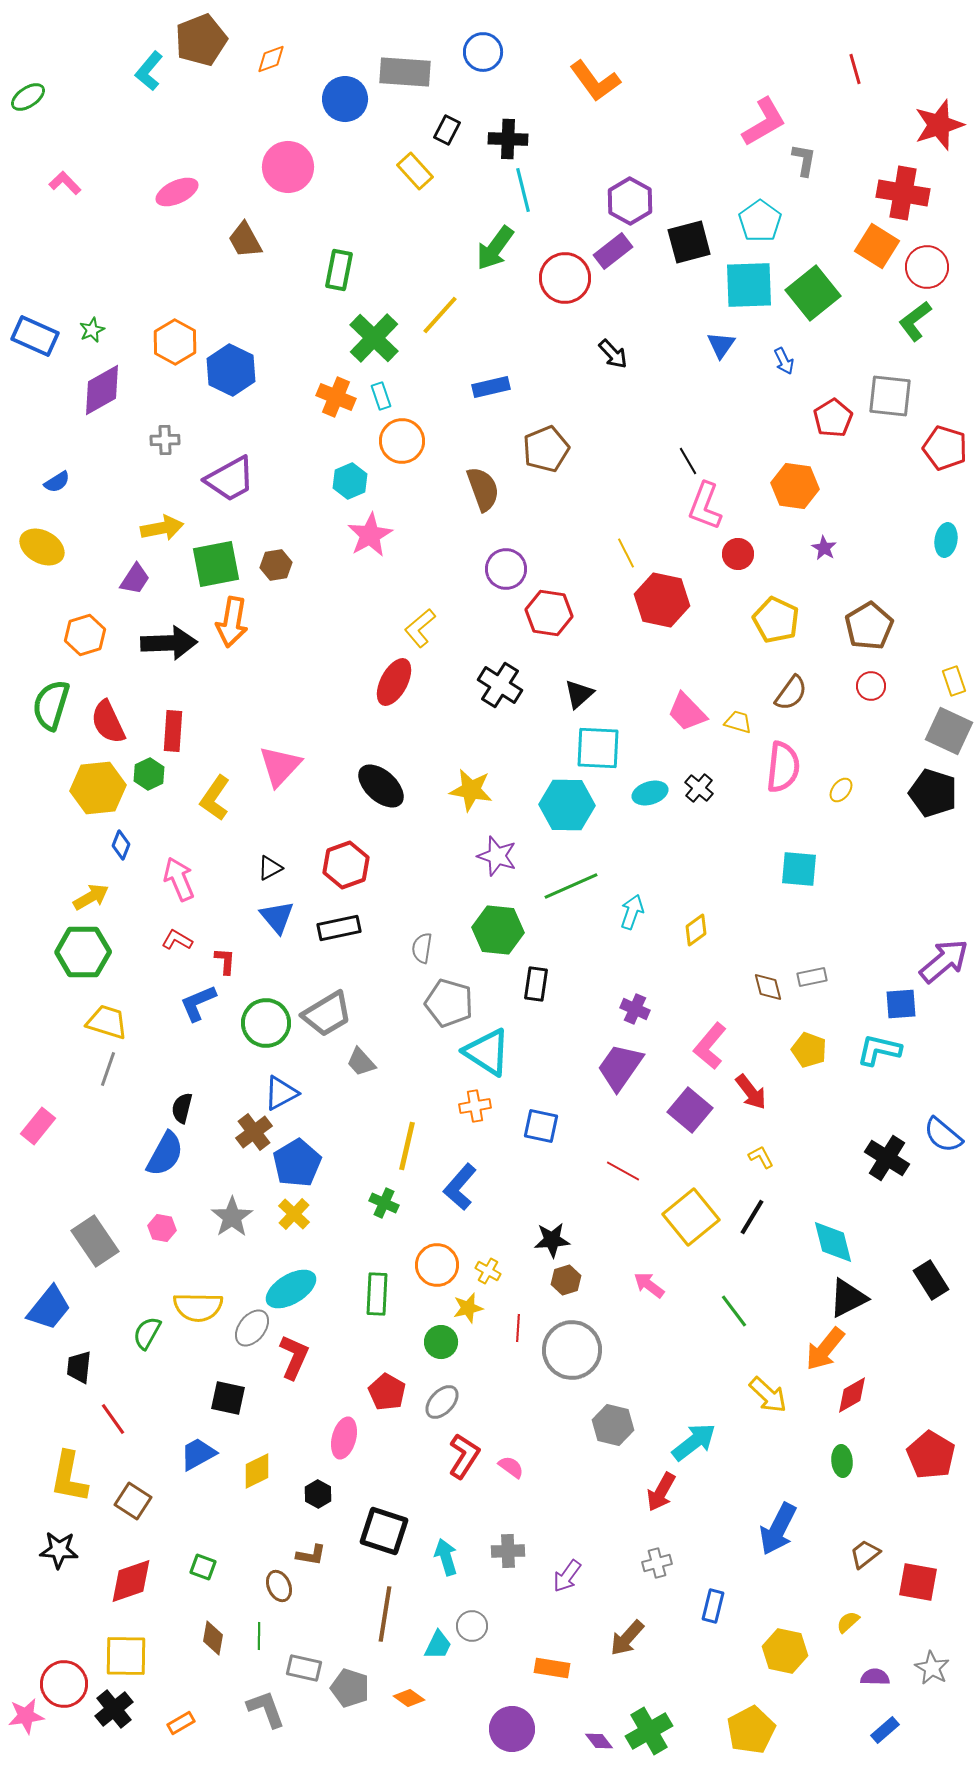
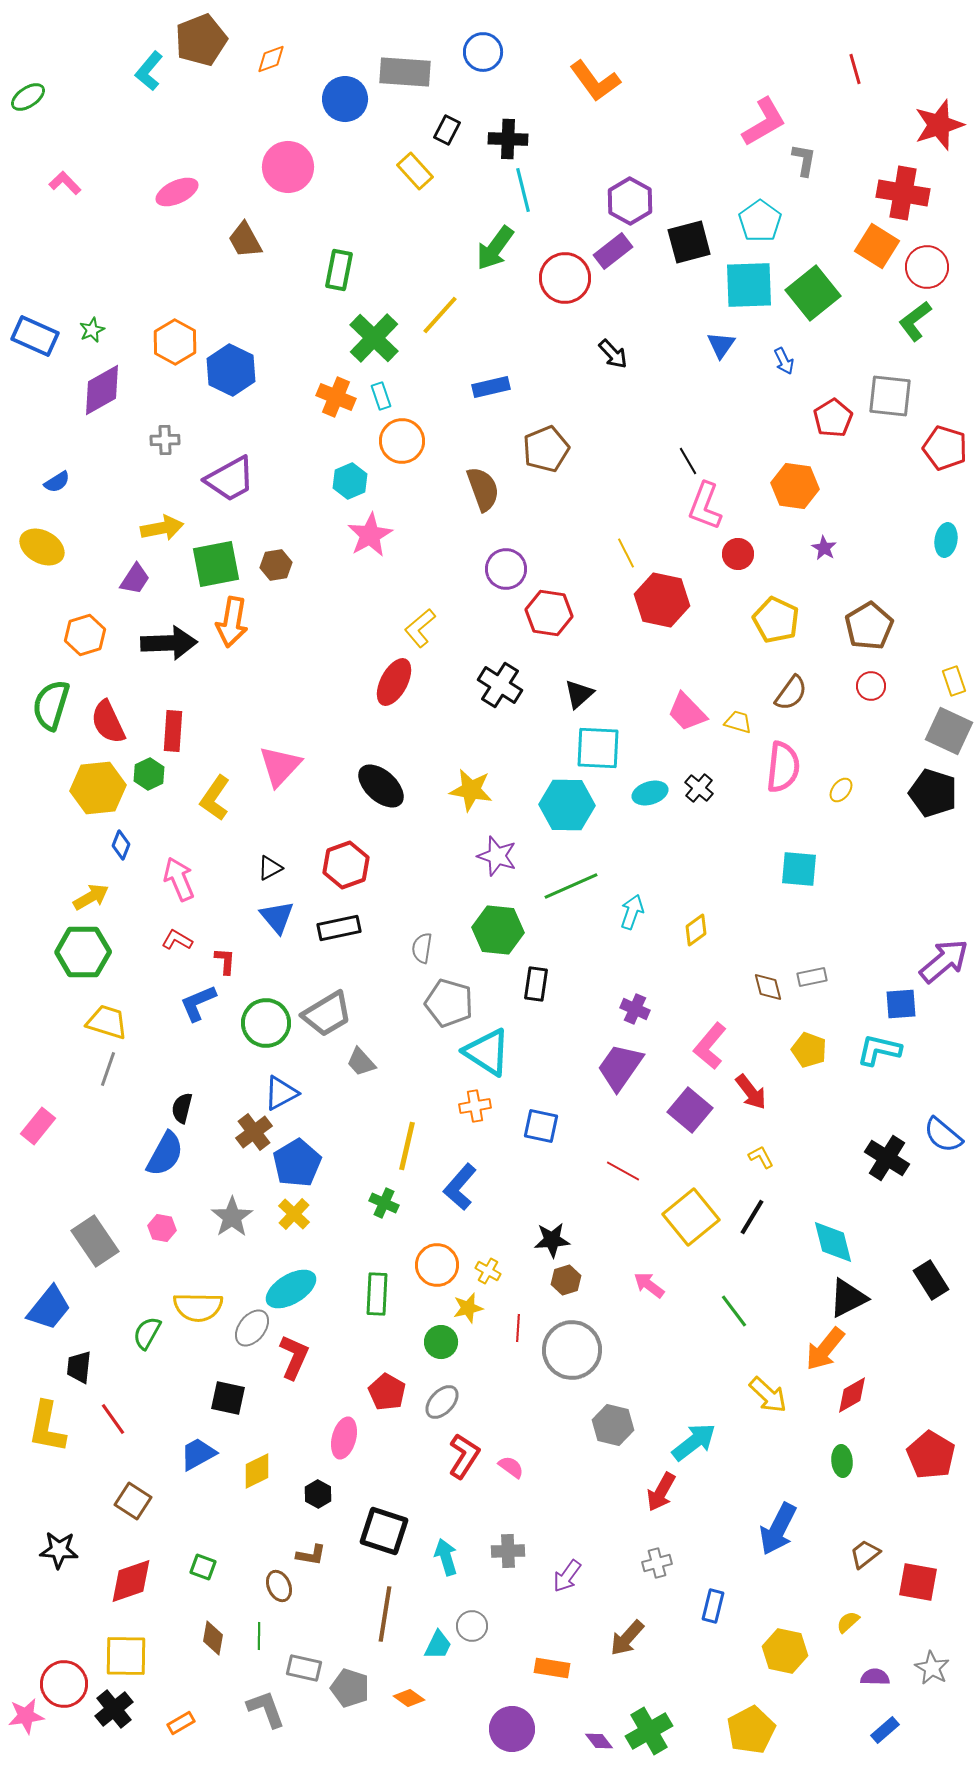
yellow L-shape at (69, 1477): moved 22 px left, 50 px up
